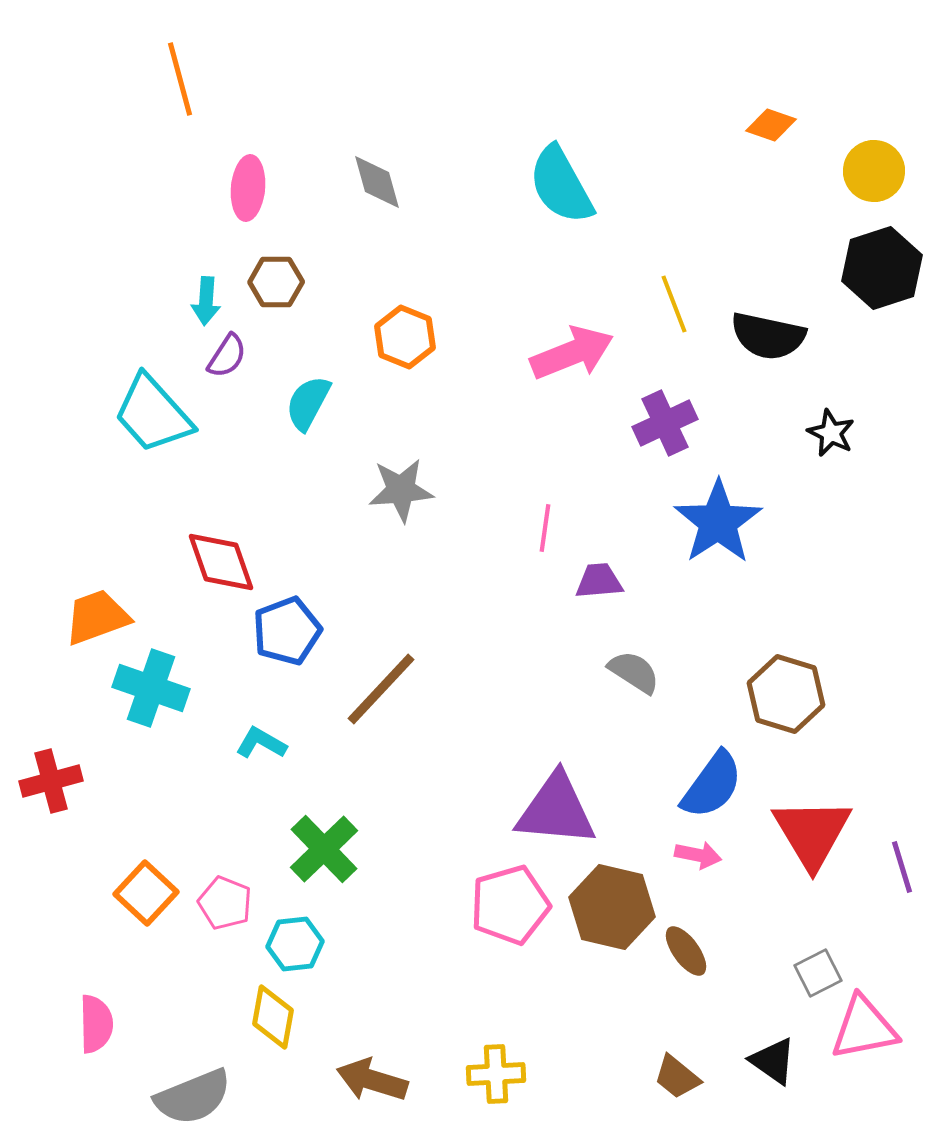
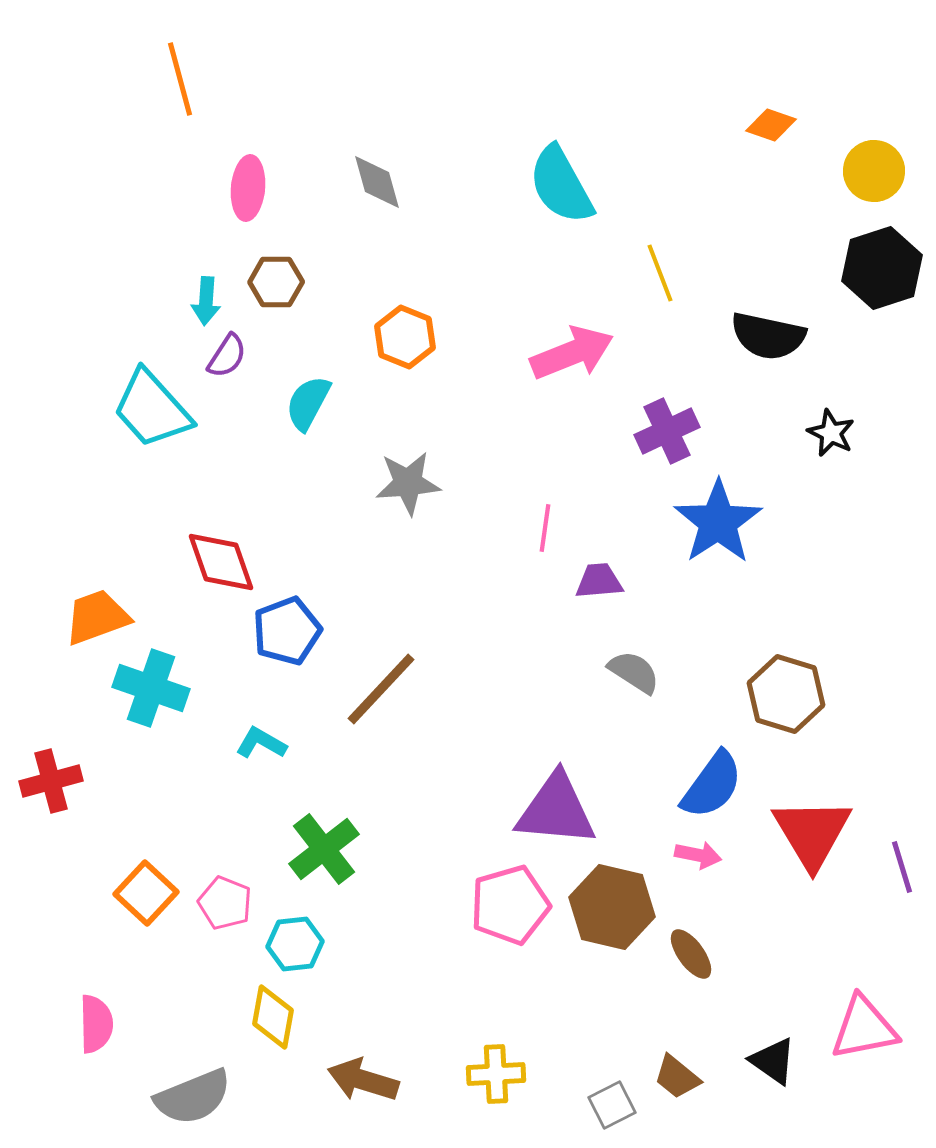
yellow line at (674, 304): moved 14 px left, 31 px up
cyan trapezoid at (153, 414): moved 1 px left, 5 px up
purple cross at (665, 423): moved 2 px right, 8 px down
gray star at (401, 490): moved 7 px right, 7 px up
green cross at (324, 849): rotated 6 degrees clockwise
brown ellipse at (686, 951): moved 5 px right, 3 px down
gray square at (818, 973): moved 206 px left, 132 px down
brown arrow at (372, 1080): moved 9 px left
